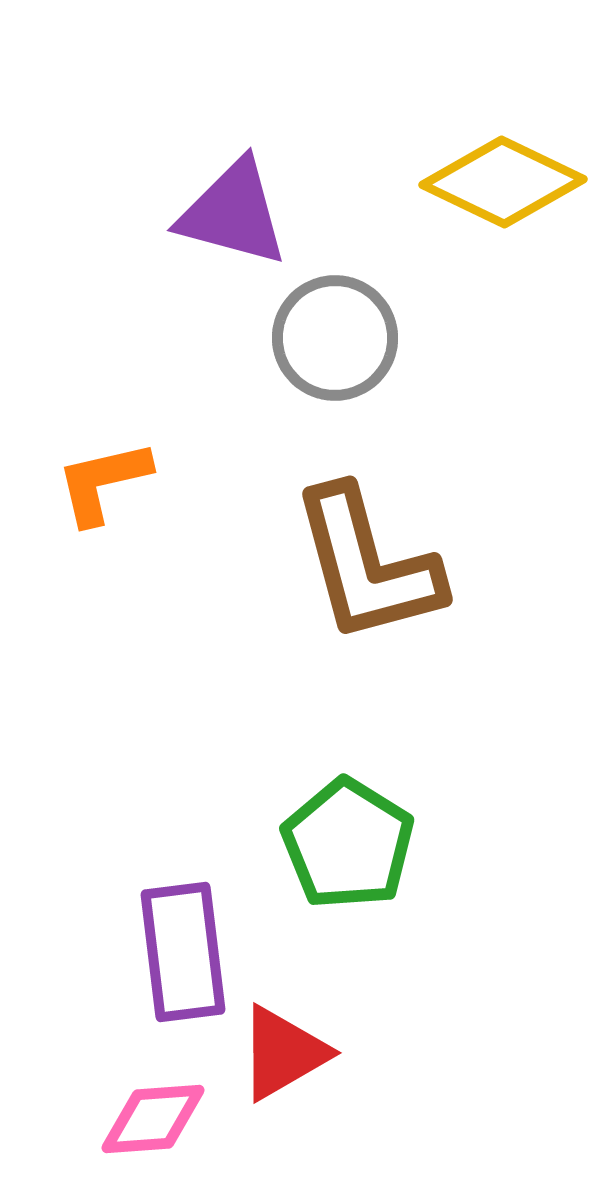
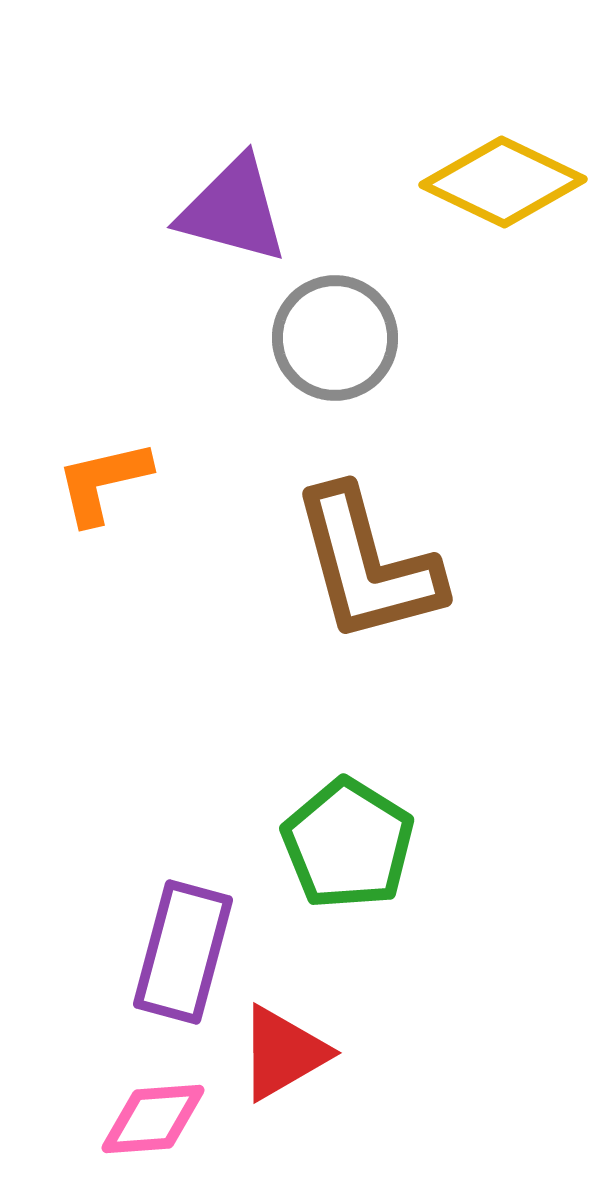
purple triangle: moved 3 px up
purple rectangle: rotated 22 degrees clockwise
